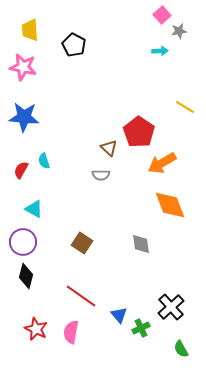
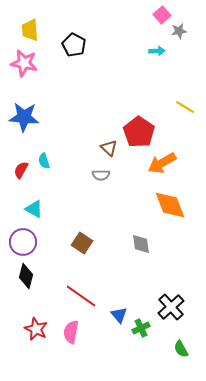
cyan arrow: moved 3 px left
pink star: moved 1 px right, 4 px up
